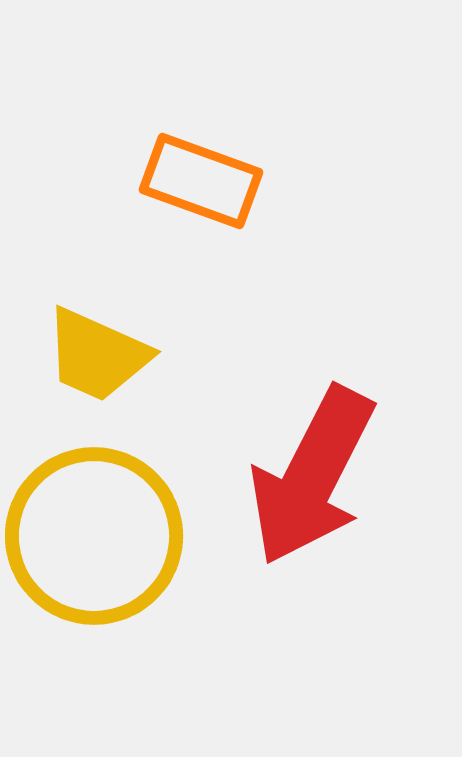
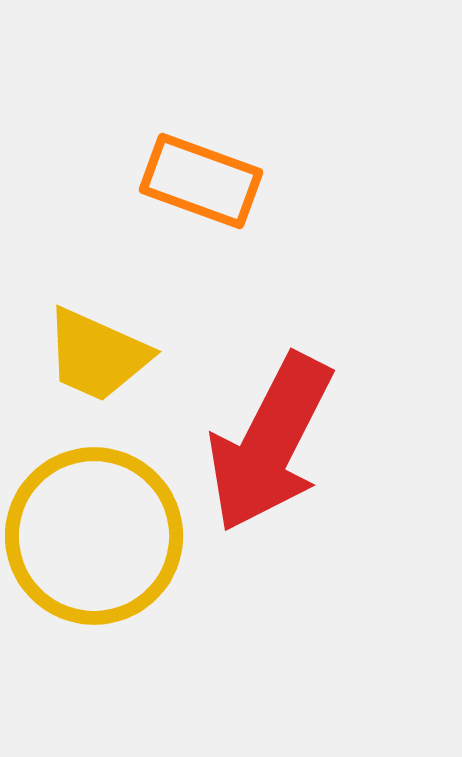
red arrow: moved 42 px left, 33 px up
